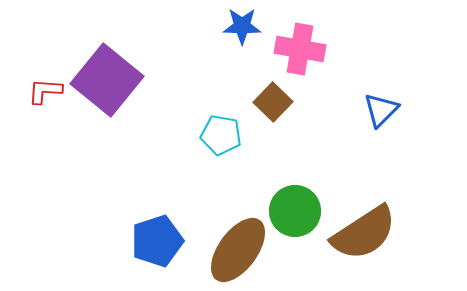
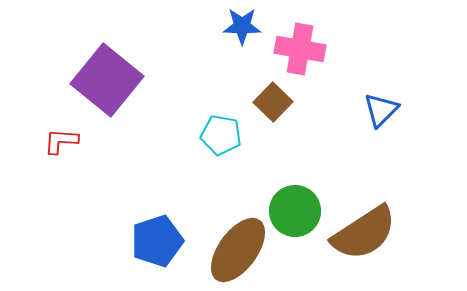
red L-shape: moved 16 px right, 50 px down
